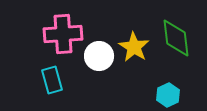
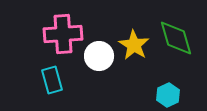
green diamond: rotated 9 degrees counterclockwise
yellow star: moved 2 px up
